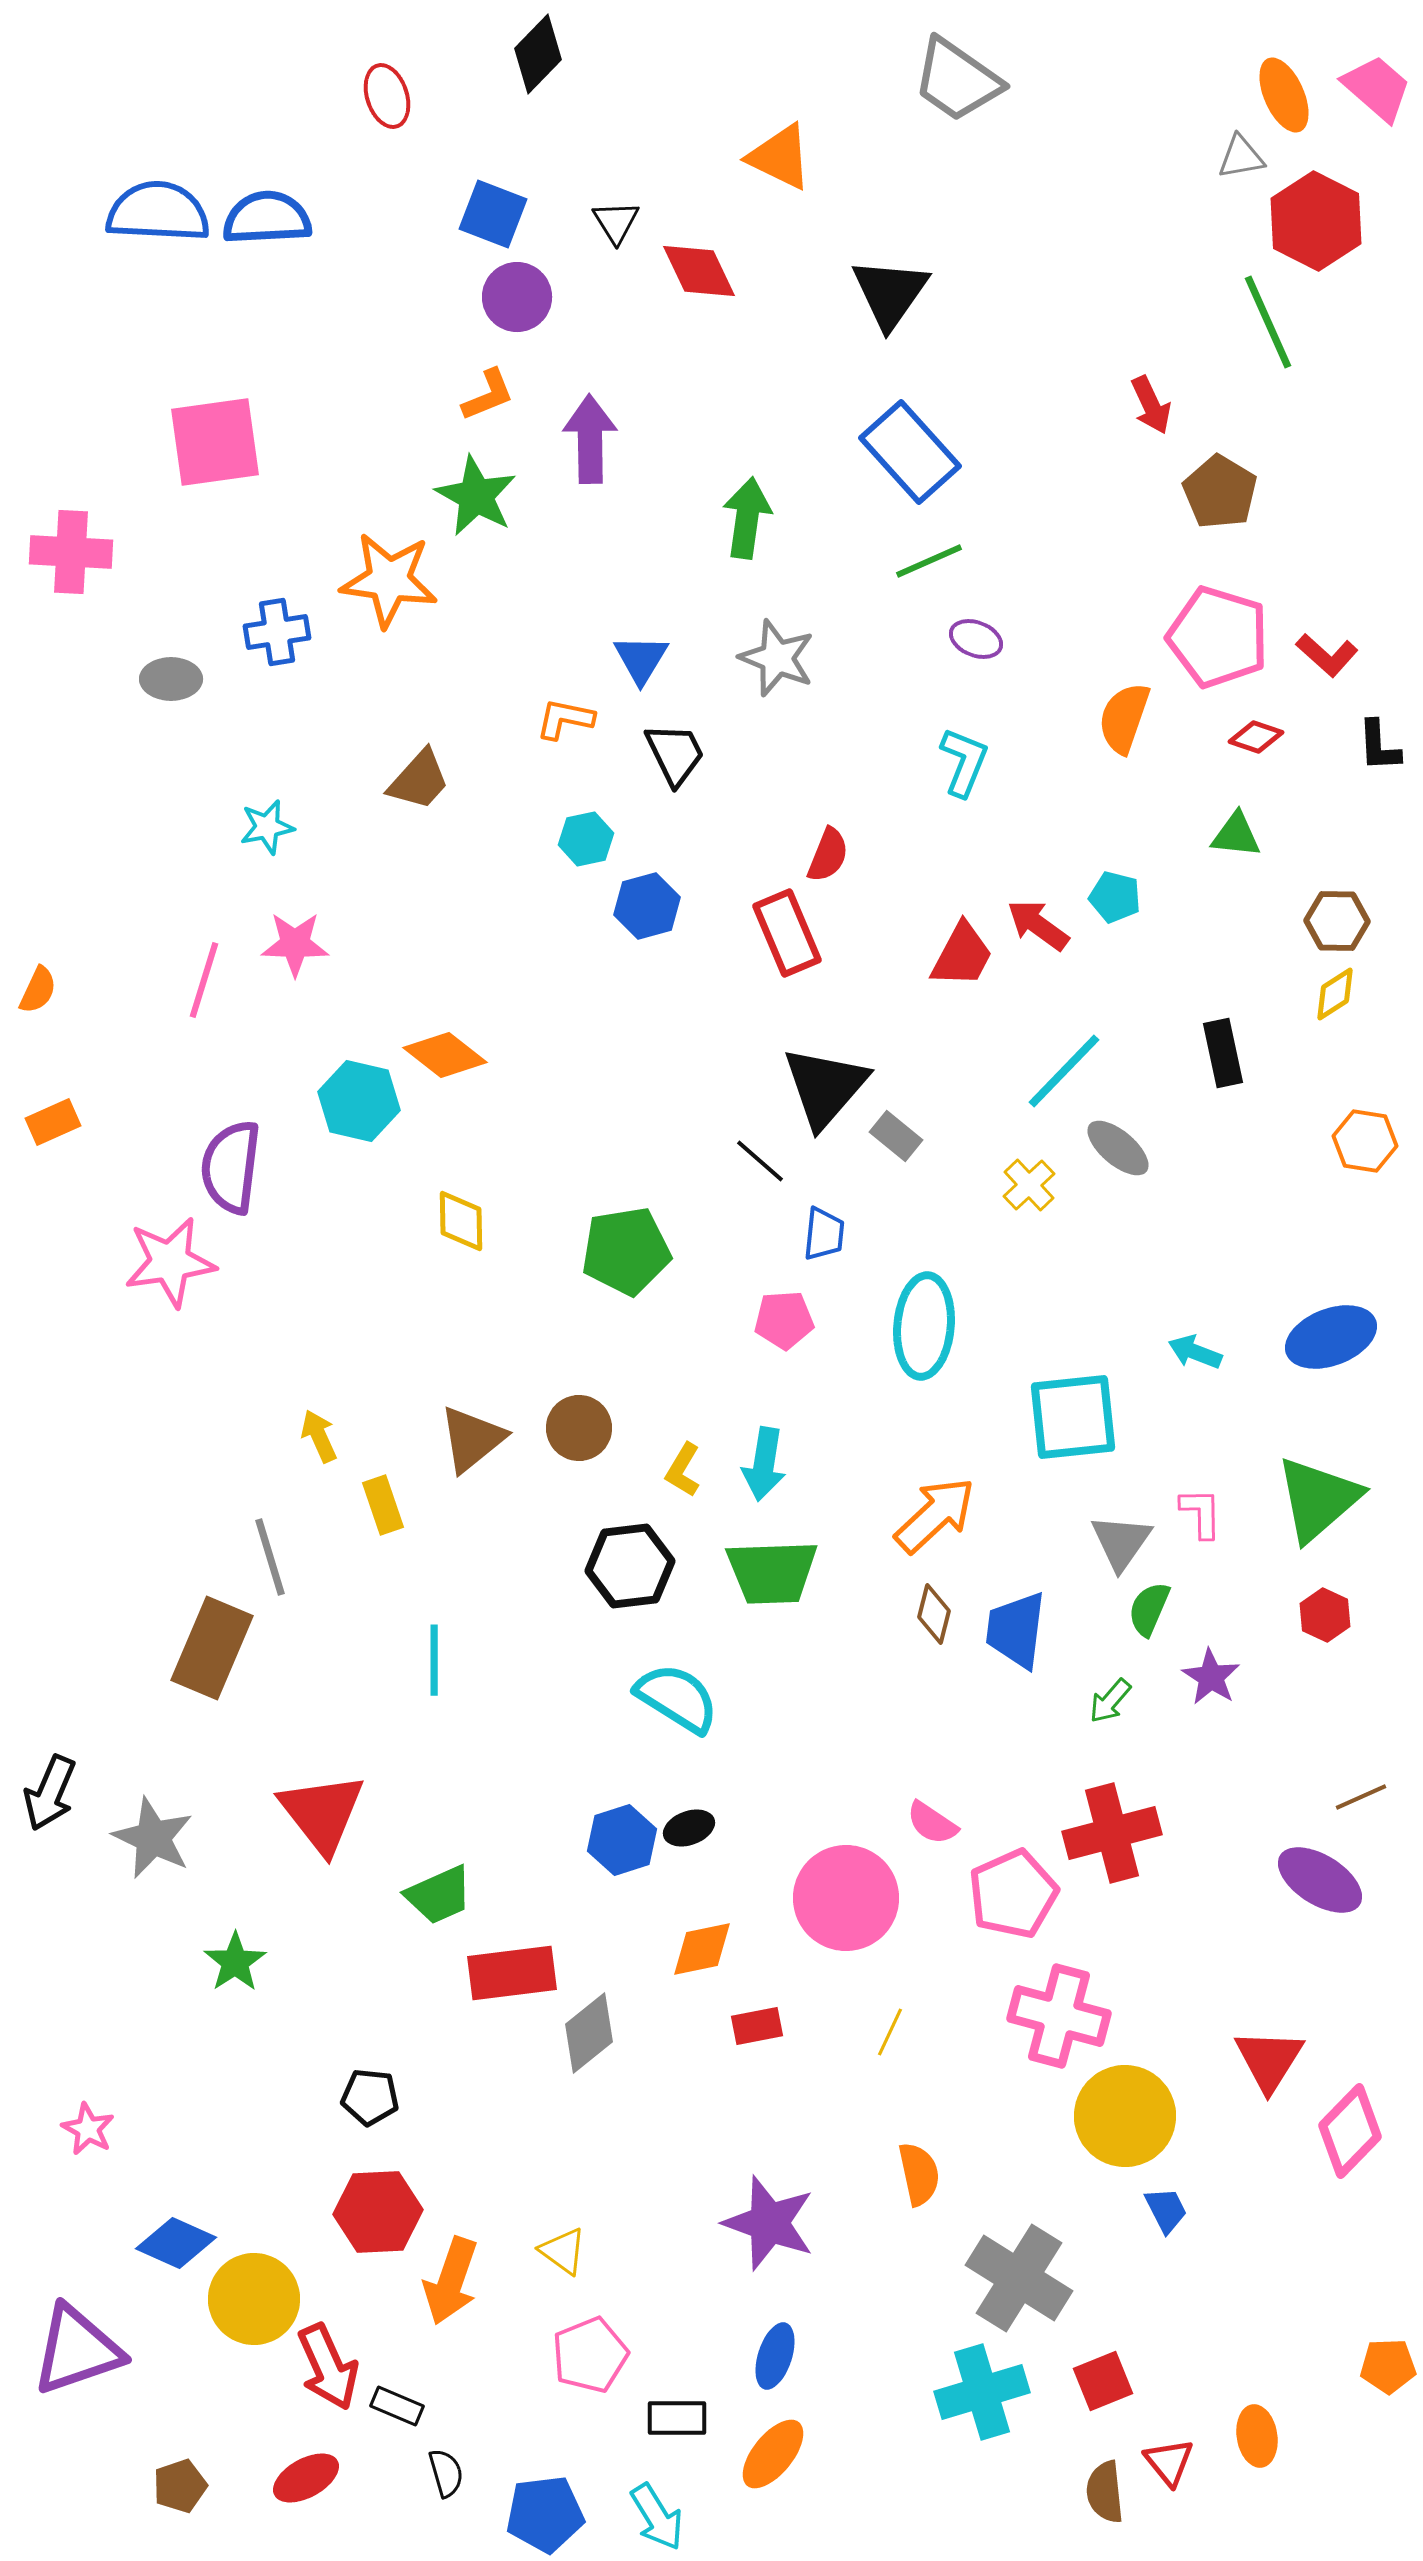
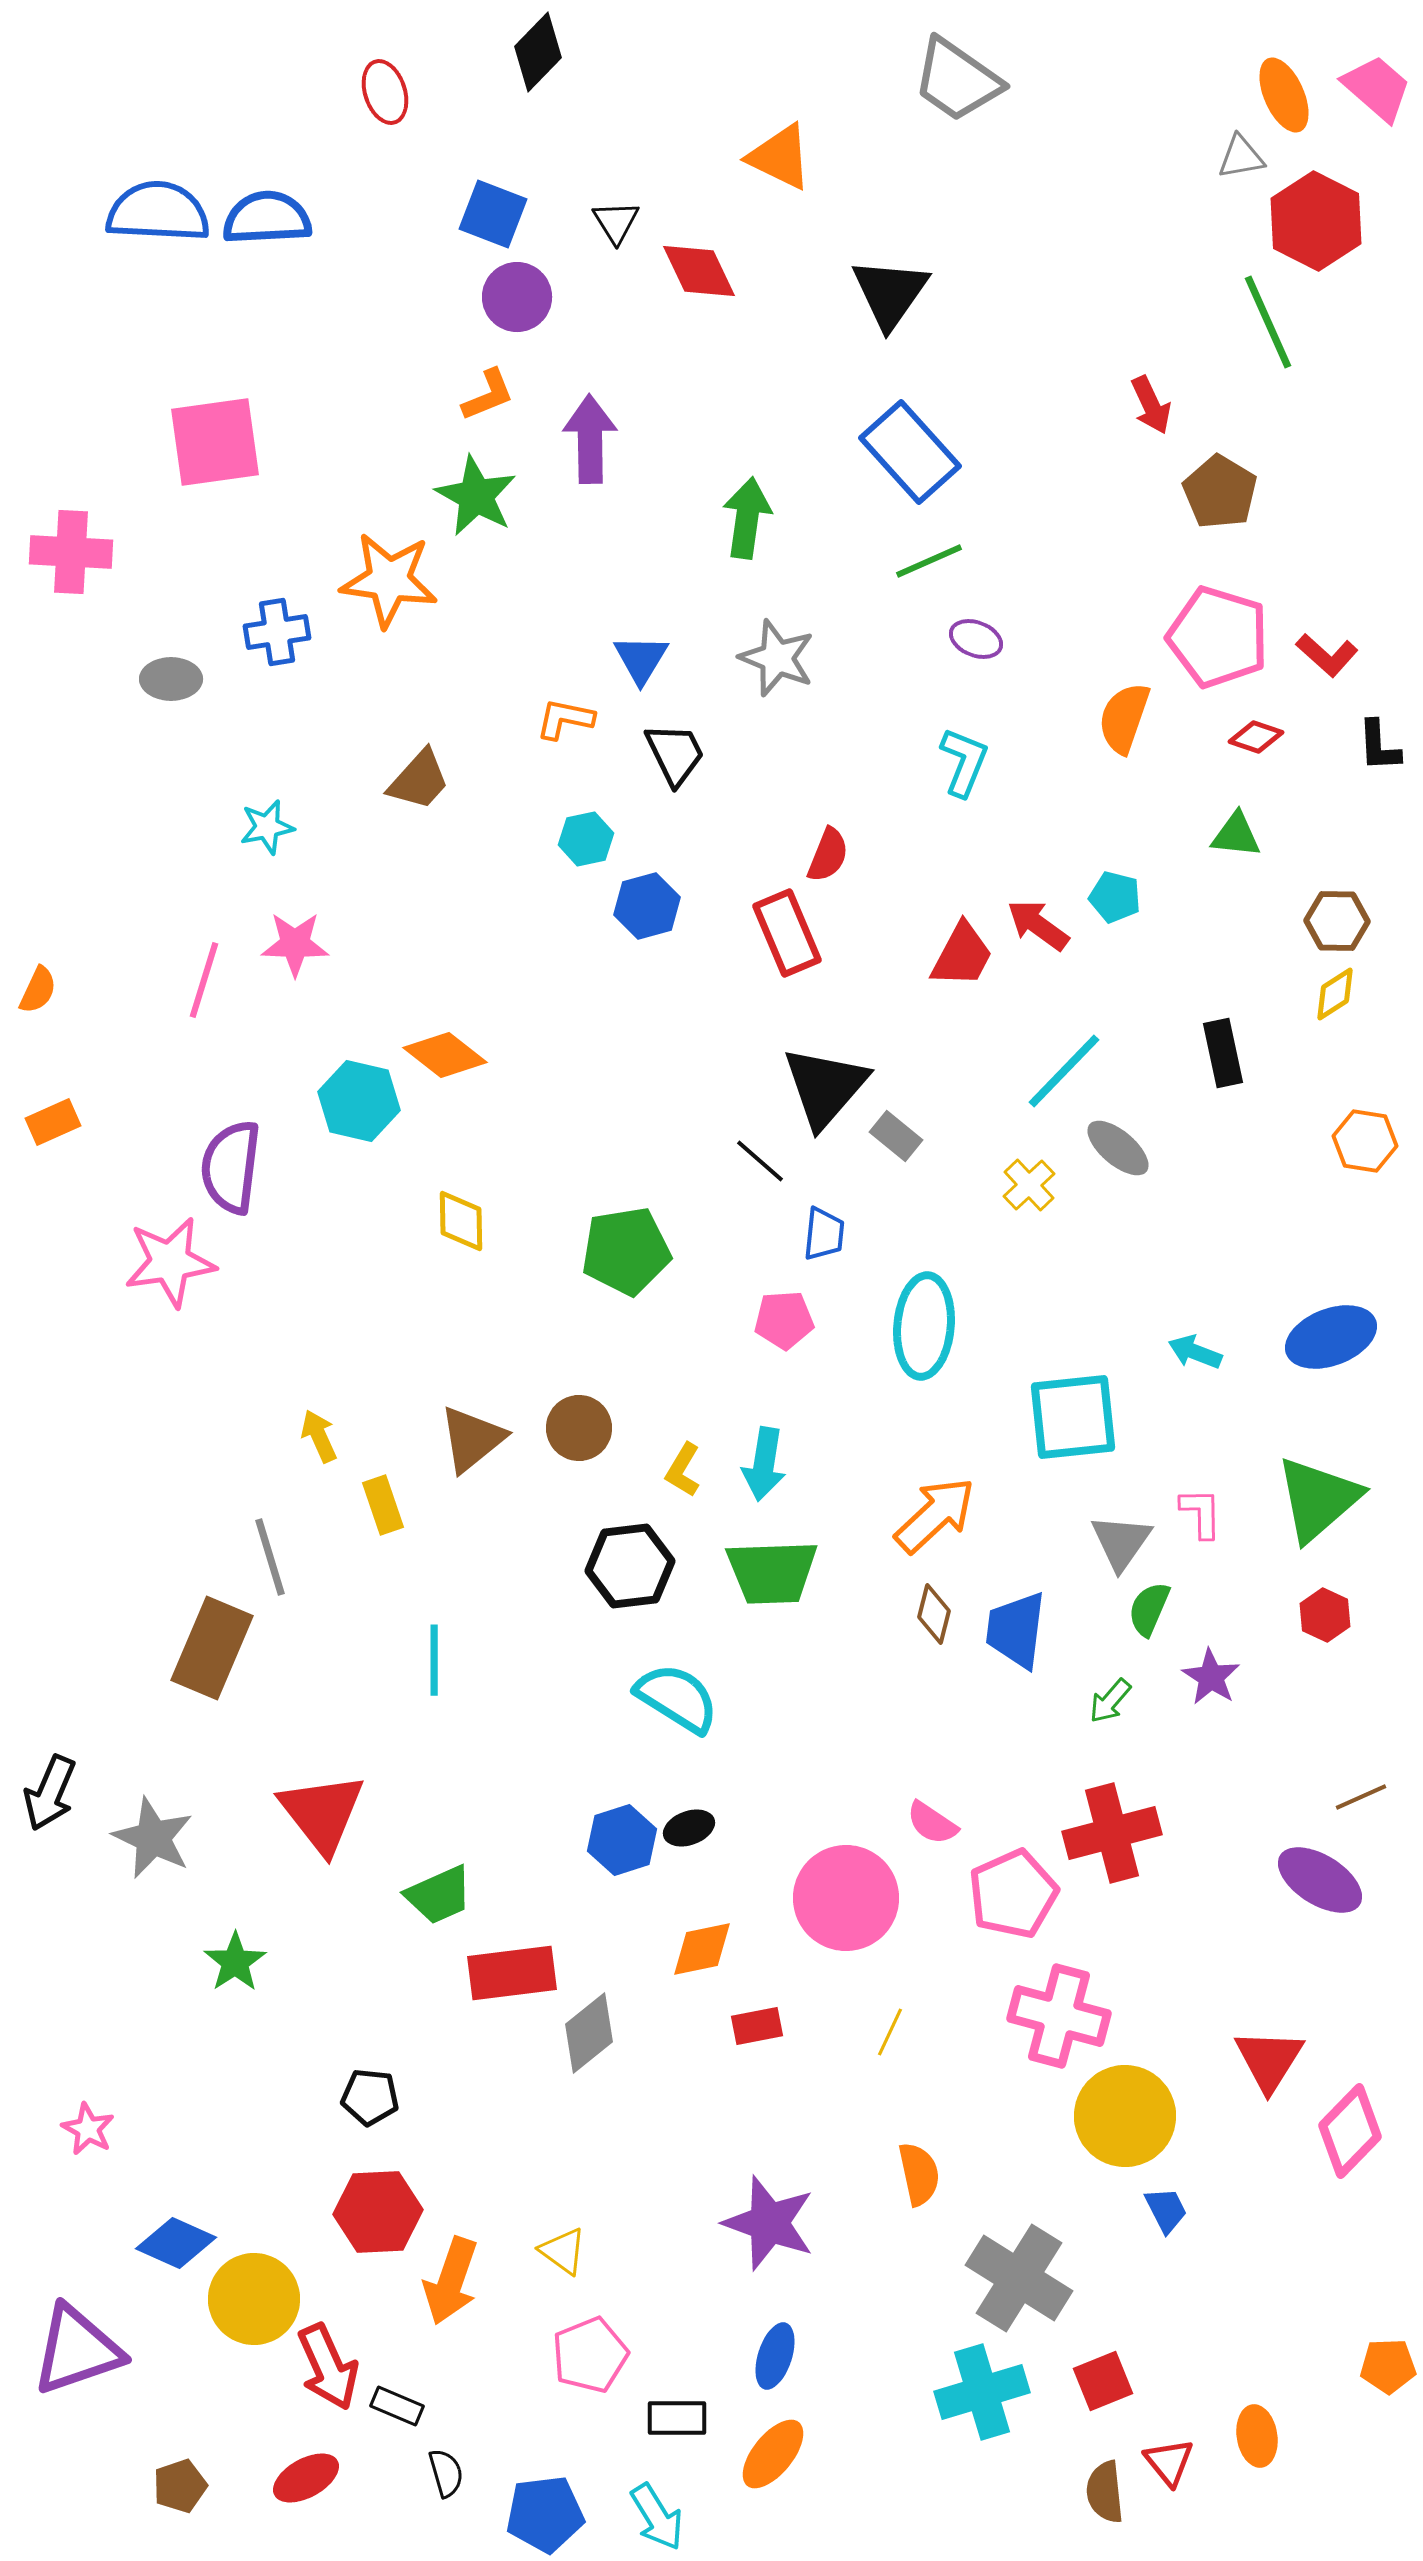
black diamond at (538, 54): moved 2 px up
red ellipse at (387, 96): moved 2 px left, 4 px up
